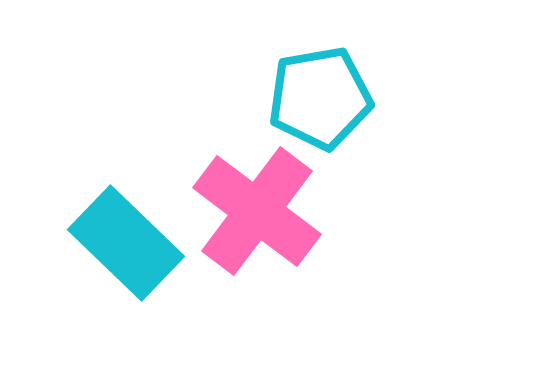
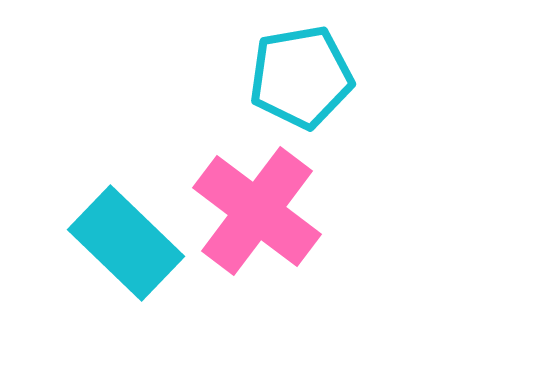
cyan pentagon: moved 19 px left, 21 px up
